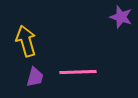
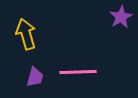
purple star: rotated 25 degrees clockwise
yellow arrow: moved 7 px up
